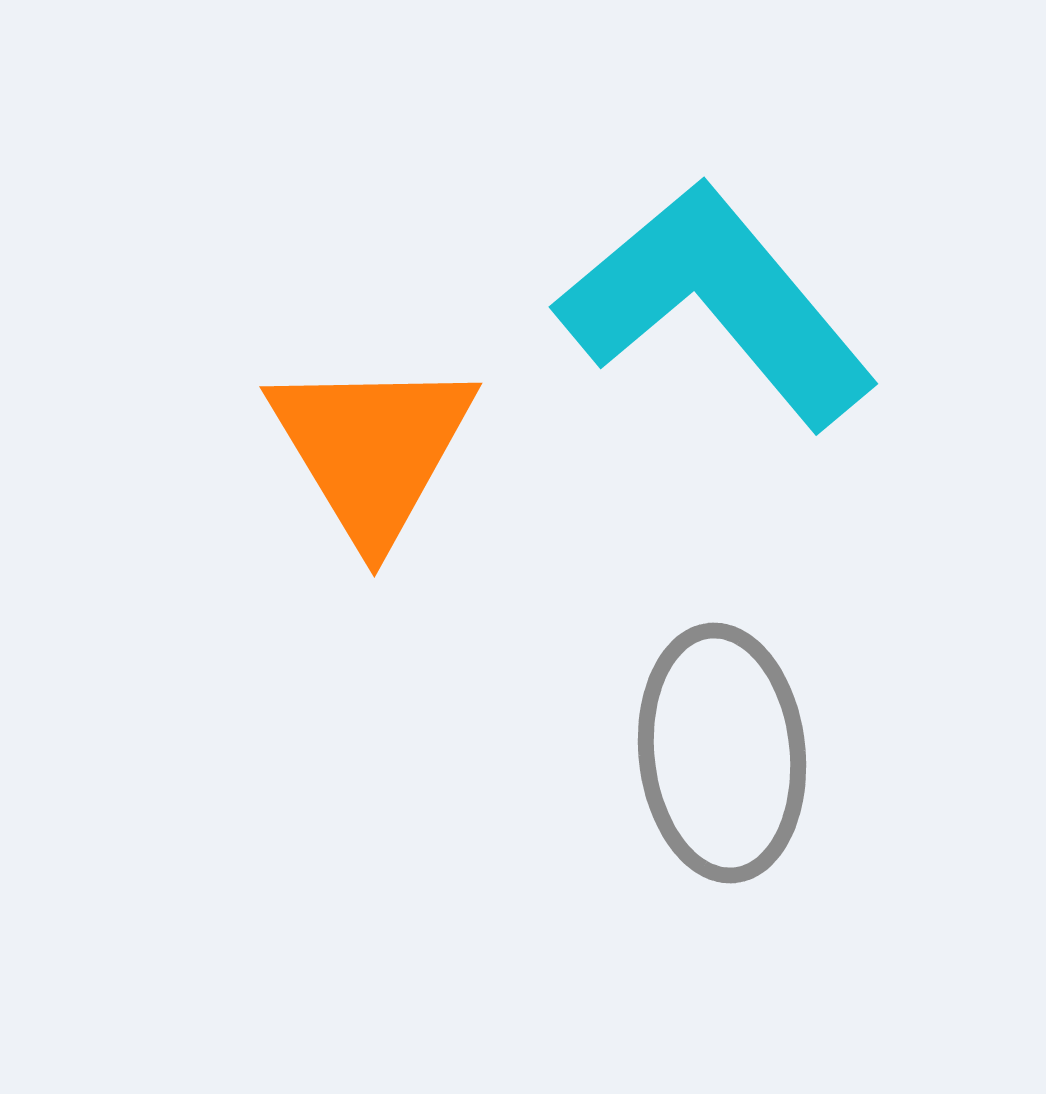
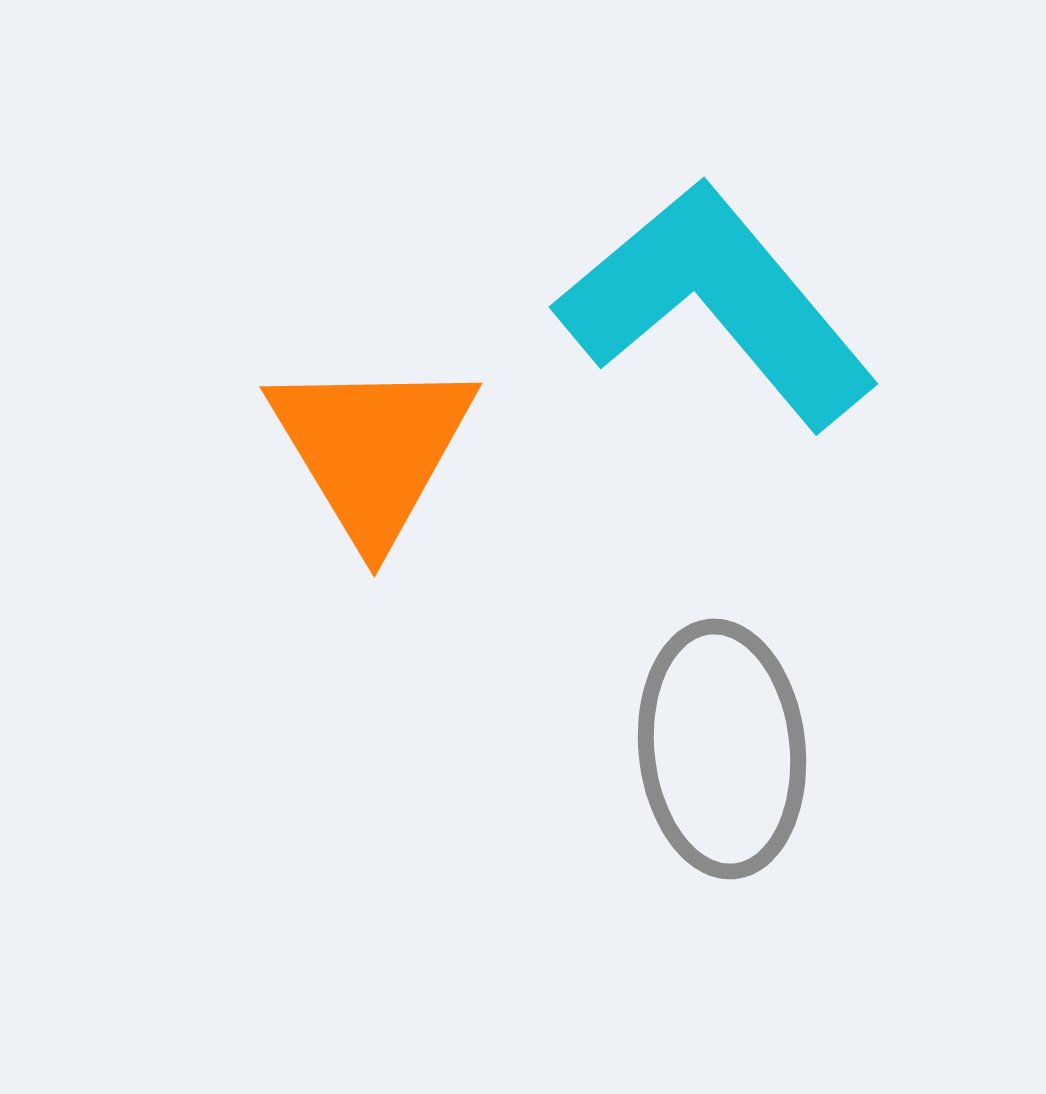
gray ellipse: moved 4 px up
